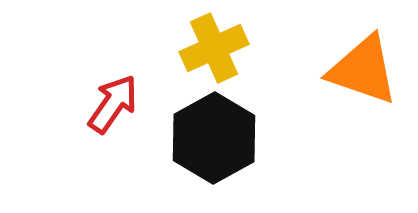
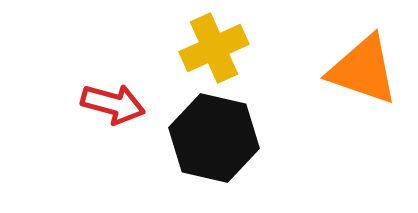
red arrow: rotated 70 degrees clockwise
black hexagon: rotated 18 degrees counterclockwise
